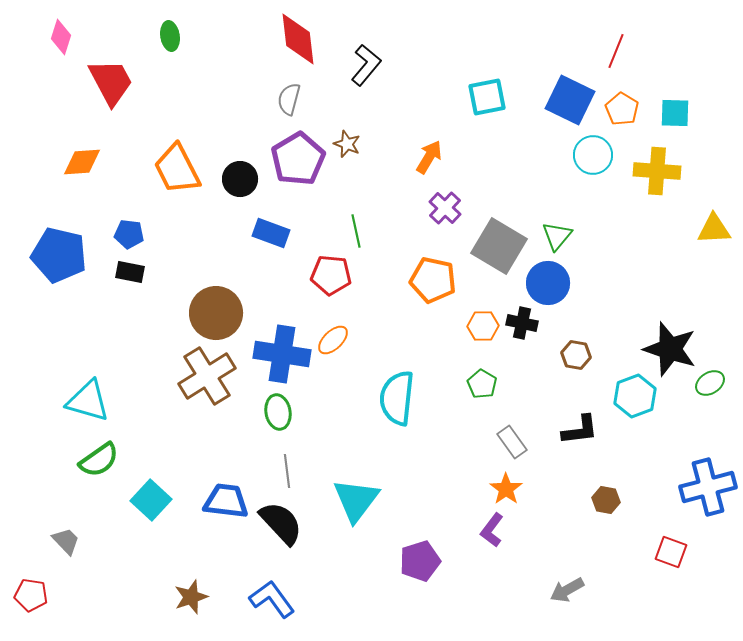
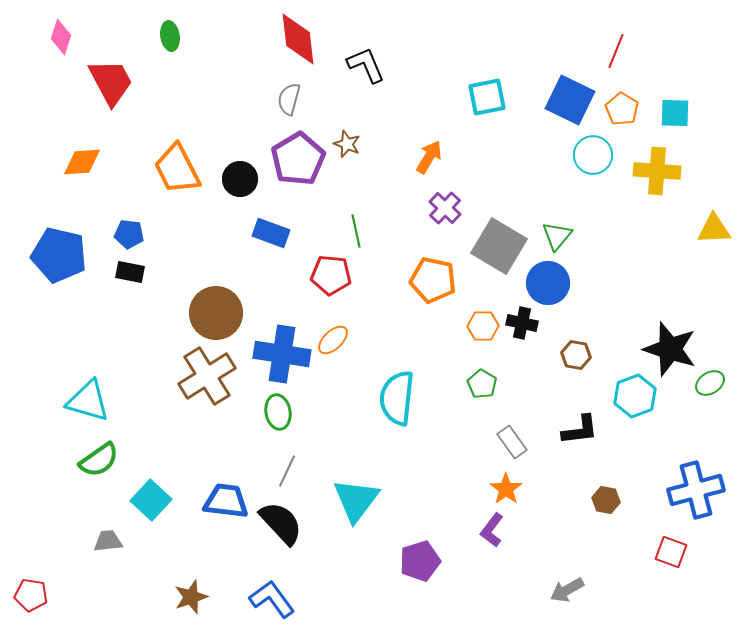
black L-shape at (366, 65): rotated 63 degrees counterclockwise
gray line at (287, 471): rotated 32 degrees clockwise
blue cross at (708, 487): moved 12 px left, 3 px down
gray trapezoid at (66, 541): moved 42 px right; rotated 52 degrees counterclockwise
